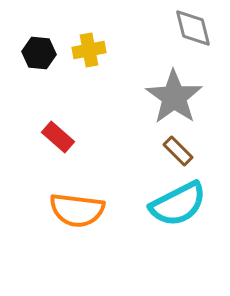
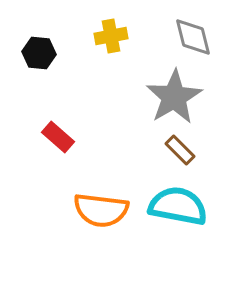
gray diamond: moved 9 px down
yellow cross: moved 22 px right, 14 px up
gray star: rotated 6 degrees clockwise
brown rectangle: moved 2 px right, 1 px up
cyan semicircle: moved 2 px down; rotated 142 degrees counterclockwise
orange semicircle: moved 24 px right
